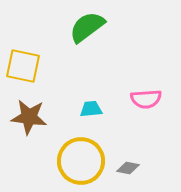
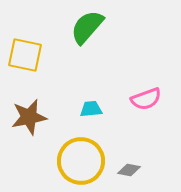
green semicircle: rotated 12 degrees counterclockwise
yellow square: moved 2 px right, 11 px up
pink semicircle: rotated 16 degrees counterclockwise
brown star: rotated 18 degrees counterclockwise
gray diamond: moved 1 px right, 2 px down
